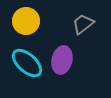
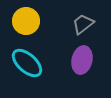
purple ellipse: moved 20 px right
